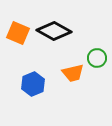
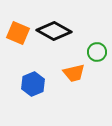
green circle: moved 6 px up
orange trapezoid: moved 1 px right
